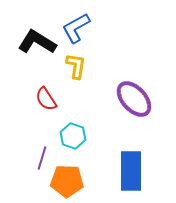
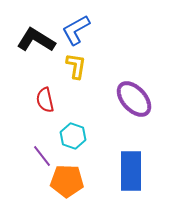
blue L-shape: moved 2 px down
black L-shape: moved 1 px left, 2 px up
red semicircle: moved 1 px left, 1 px down; rotated 20 degrees clockwise
purple line: moved 2 px up; rotated 55 degrees counterclockwise
